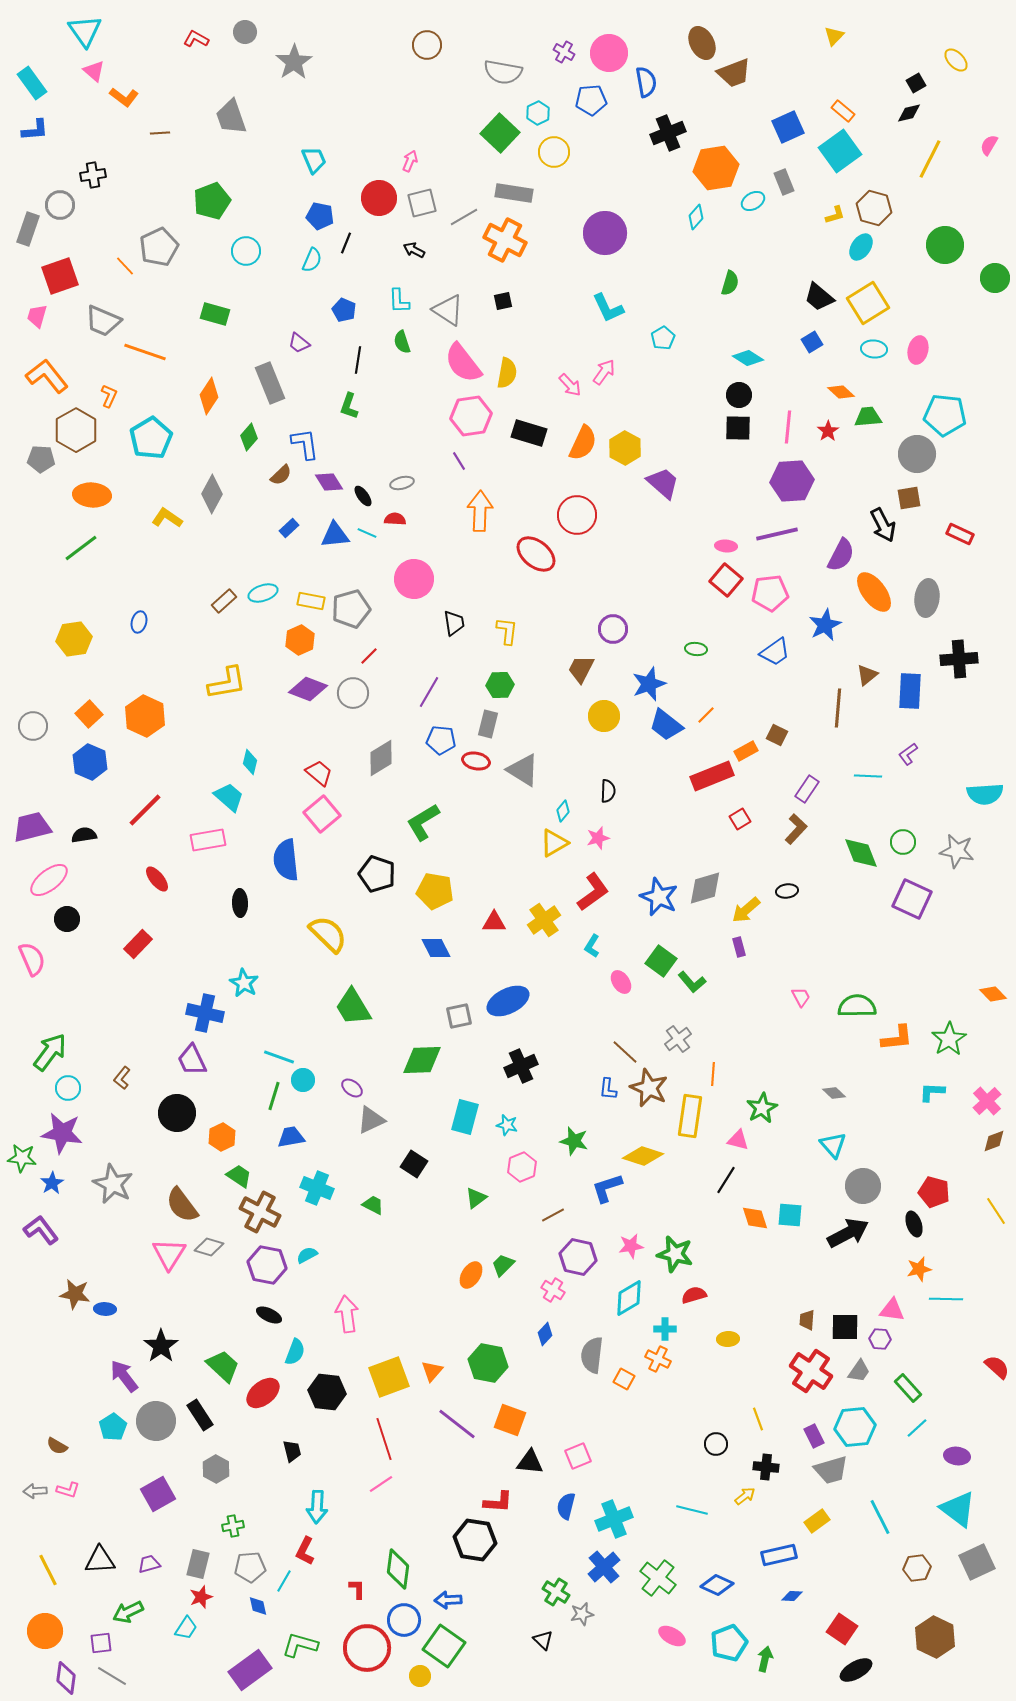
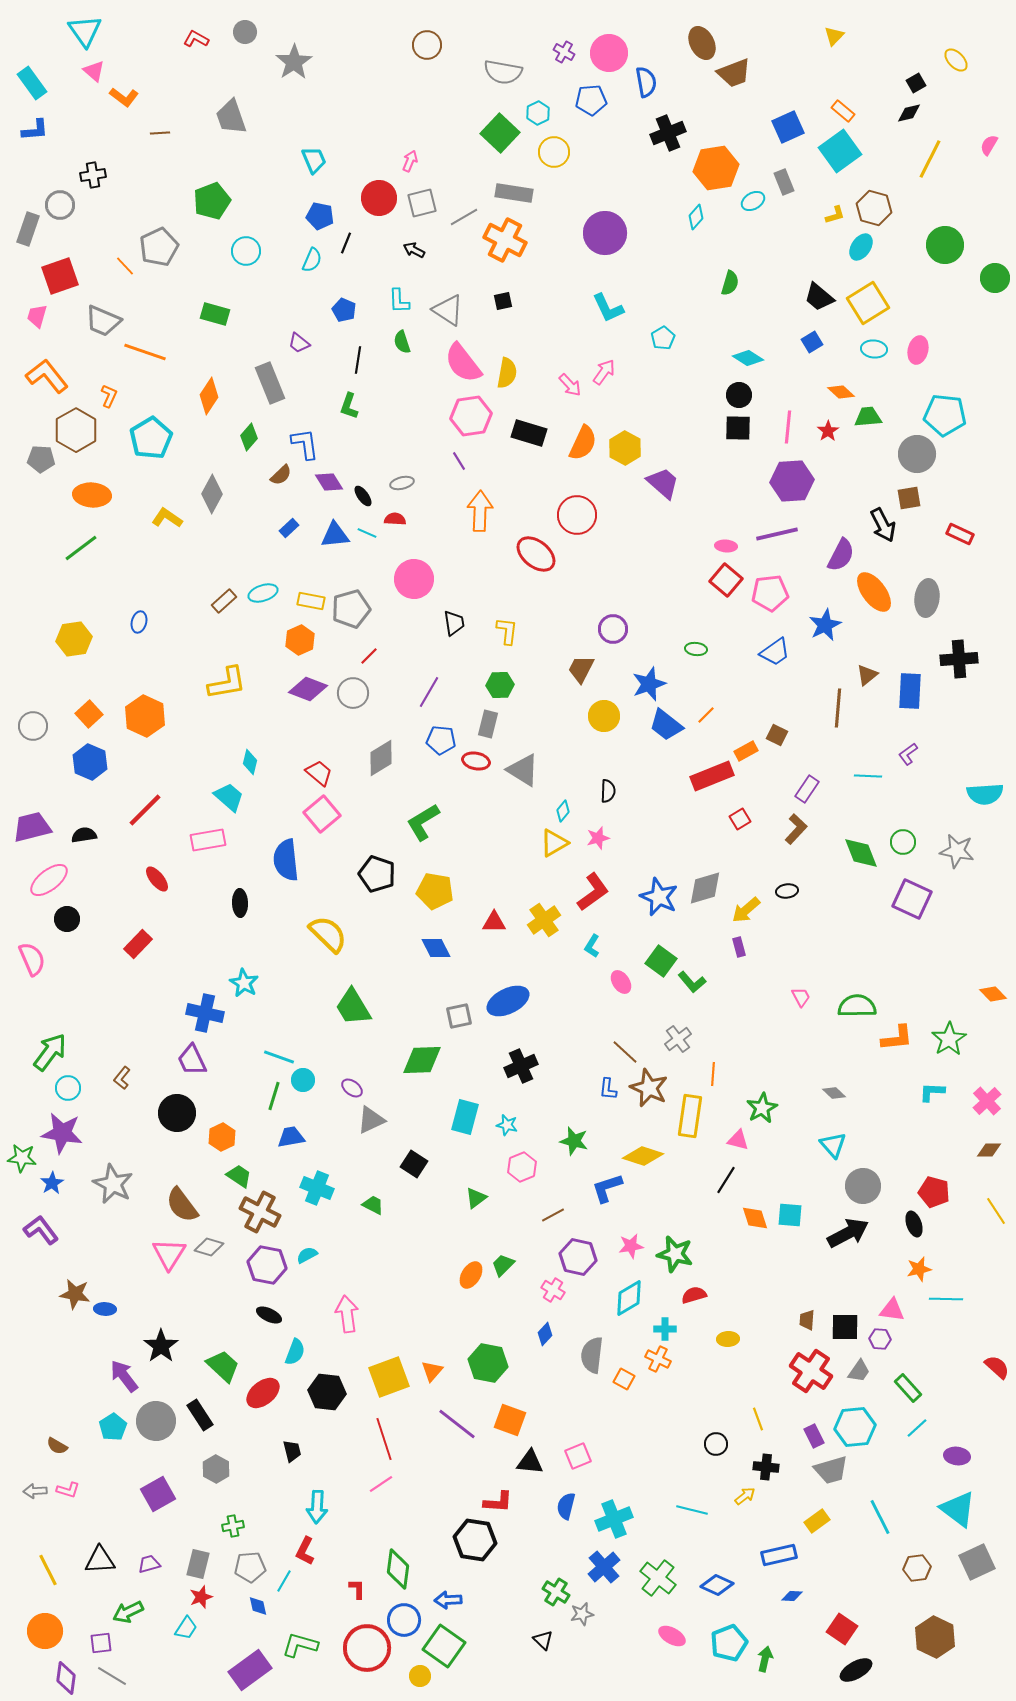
brown diamond at (994, 1141): moved 5 px left, 9 px down; rotated 20 degrees clockwise
